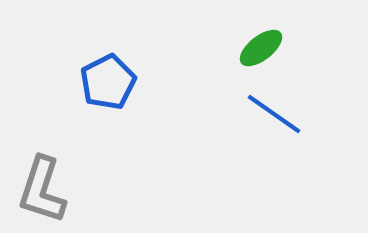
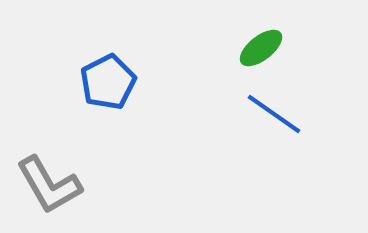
gray L-shape: moved 7 px right, 5 px up; rotated 48 degrees counterclockwise
